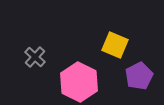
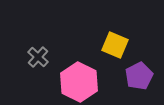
gray cross: moved 3 px right
